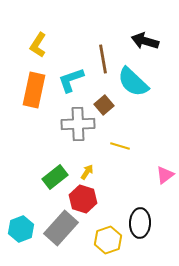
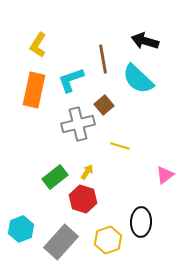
cyan semicircle: moved 5 px right, 3 px up
gray cross: rotated 12 degrees counterclockwise
black ellipse: moved 1 px right, 1 px up
gray rectangle: moved 14 px down
